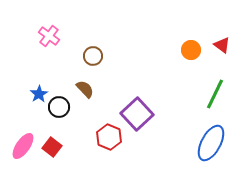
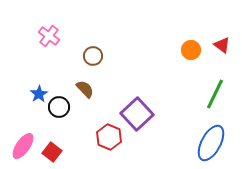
red square: moved 5 px down
